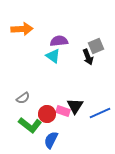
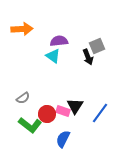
gray square: moved 1 px right
blue line: rotated 30 degrees counterclockwise
blue semicircle: moved 12 px right, 1 px up
